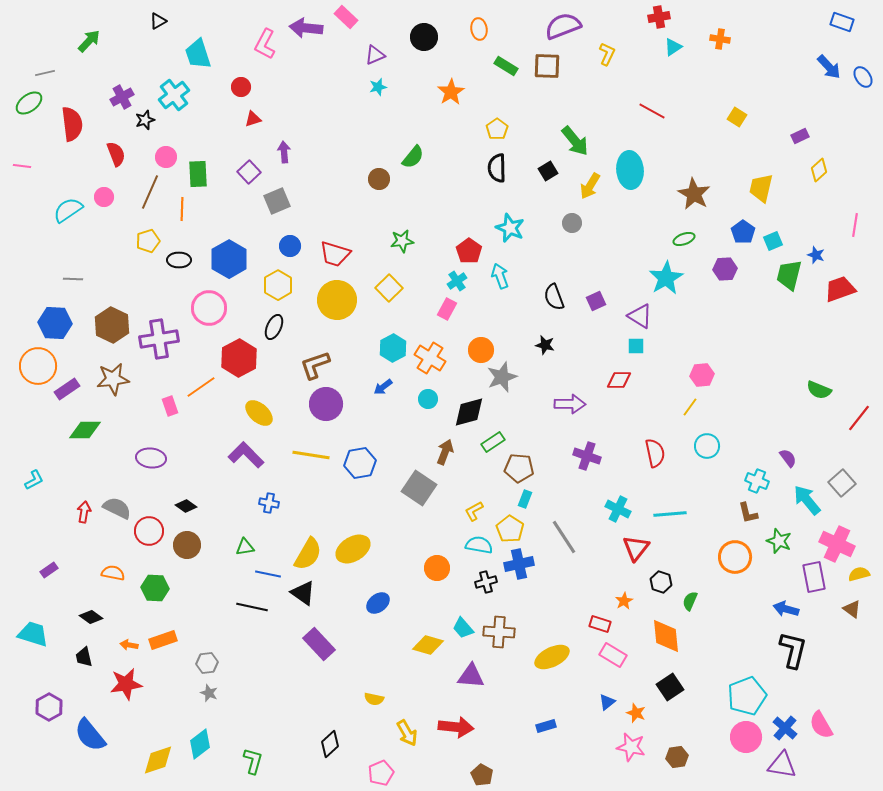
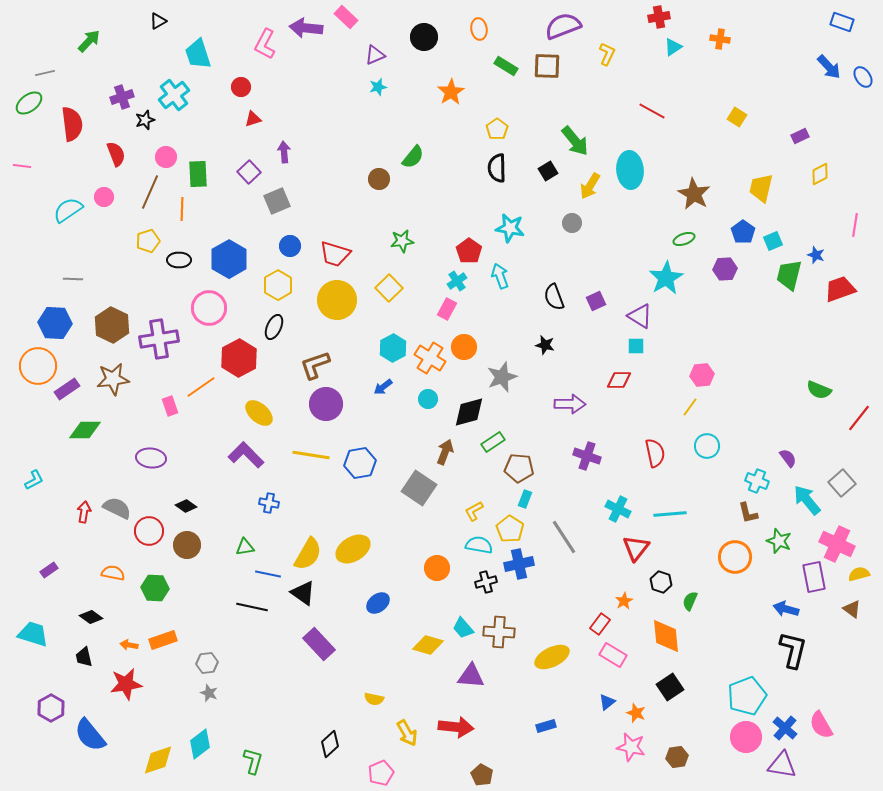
purple cross at (122, 97): rotated 10 degrees clockwise
yellow diamond at (819, 170): moved 1 px right, 4 px down; rotated 15 degrees clockwise
cyan star at (510, 228): rotated 12 degrees counterclockwise
orange circle at (481, 350): moved 17 px left, 3 px up
red rectangle at (600, 624): rotated 70 degrees counterclockwise
purple hexagon at (49, 707): moved 2 px right, 1 px down
